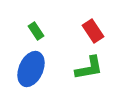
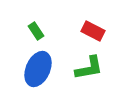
red rectangle: rotated 30 degrees counterclockwise
blue ellipse: moved 7 px right
